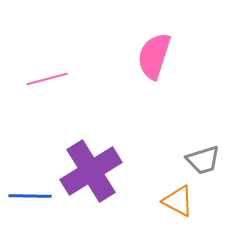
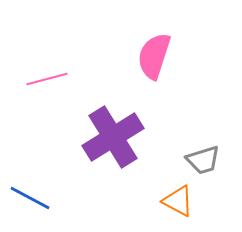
purple cross: moved 22 px right, 34 px up
blue line: moved 2 px down; rotated 27 degrees clockwise
